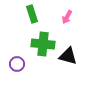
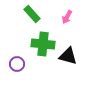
green rectangle: rotated 24 degrees counterclockwise
